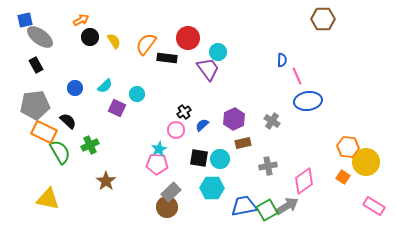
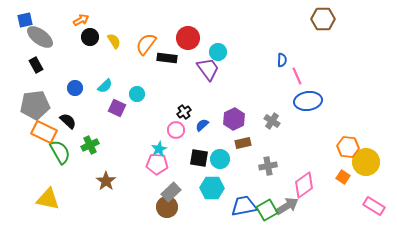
pink diamond at (304, 181): moved 4 px down
